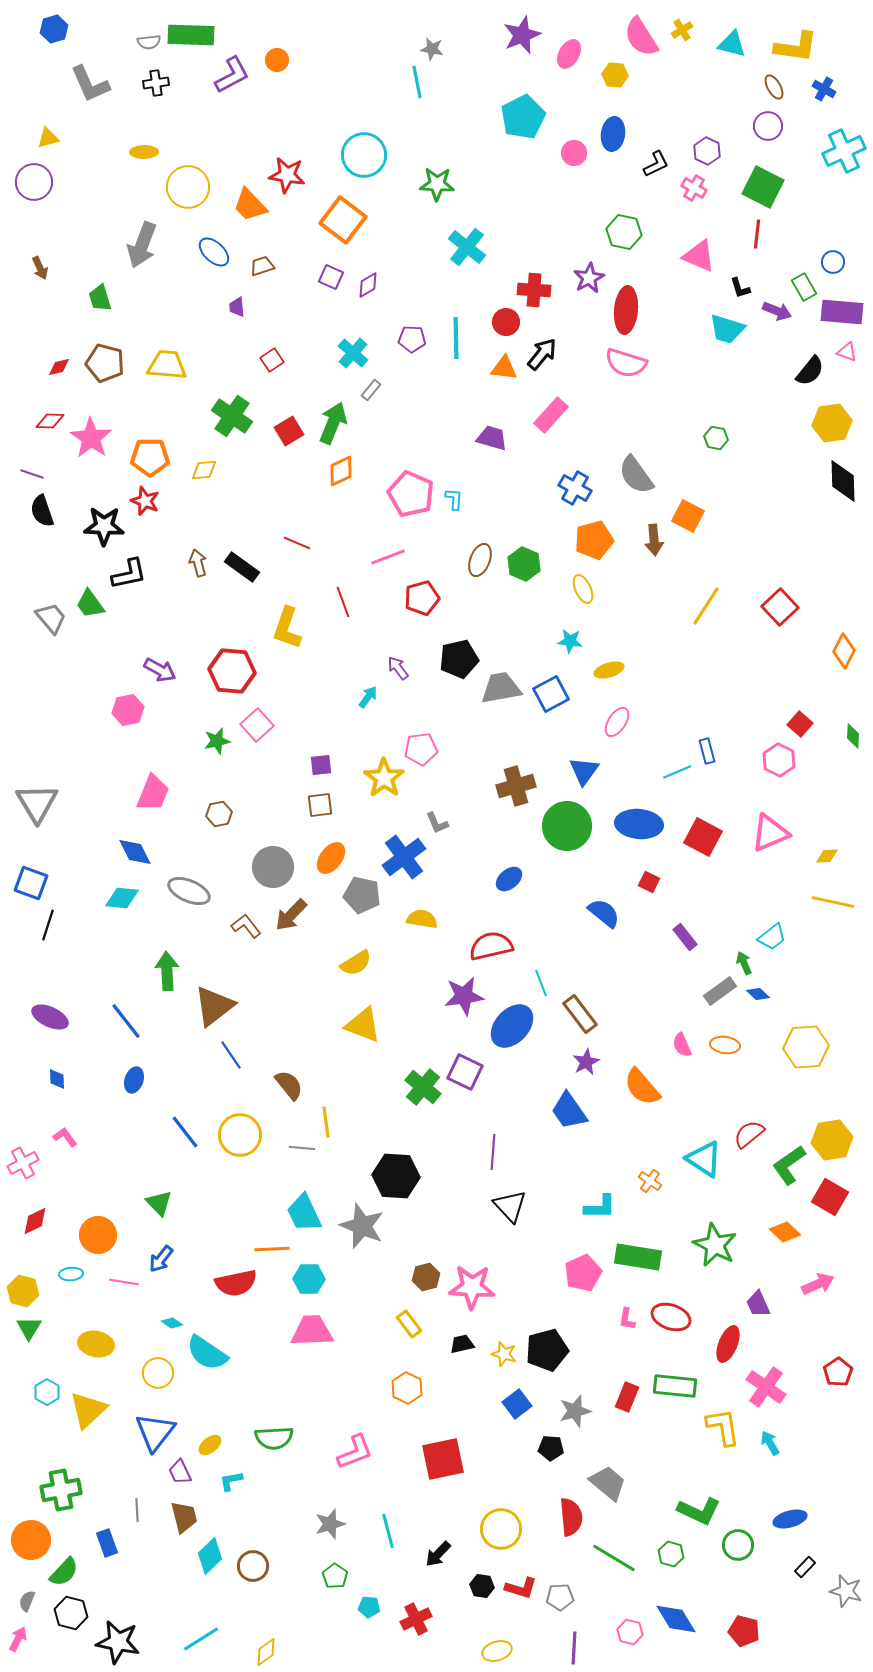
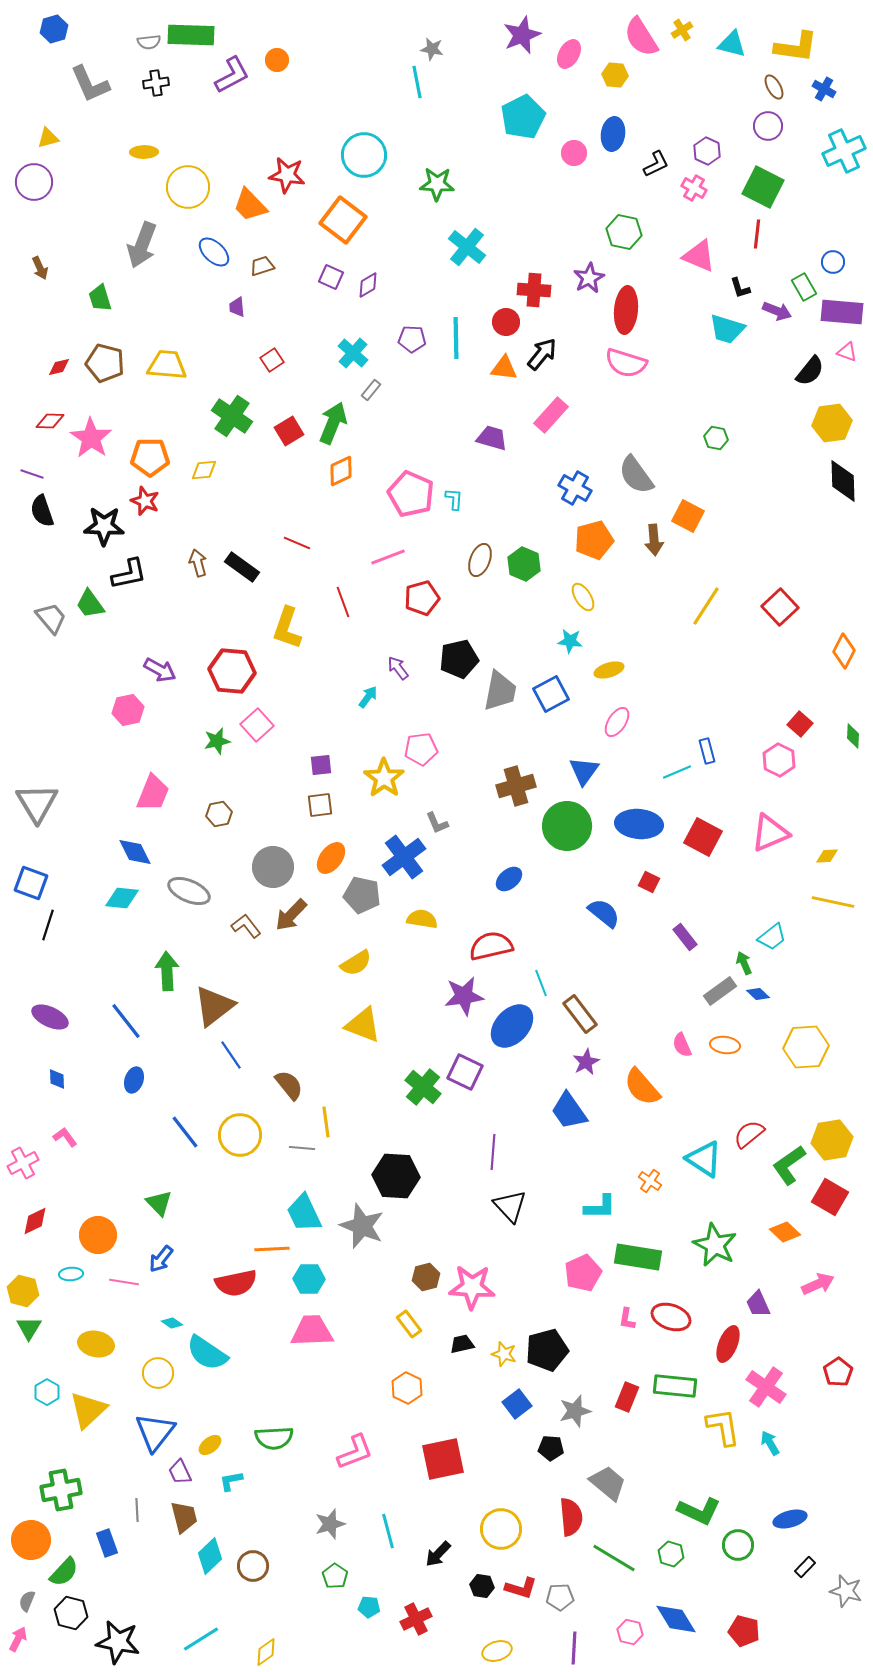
yellow ellipse at (583, 589): moved 8 px down; rotated 8 degrees counterclockwise
gray trapezoid at (501, 688): moved 1 px left, 3 px down; rotated 111 degrees clockwise
